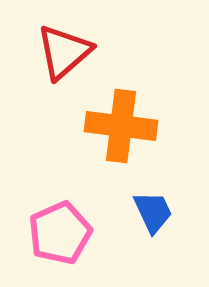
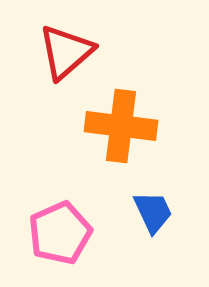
red triangle: moved 2 px right
